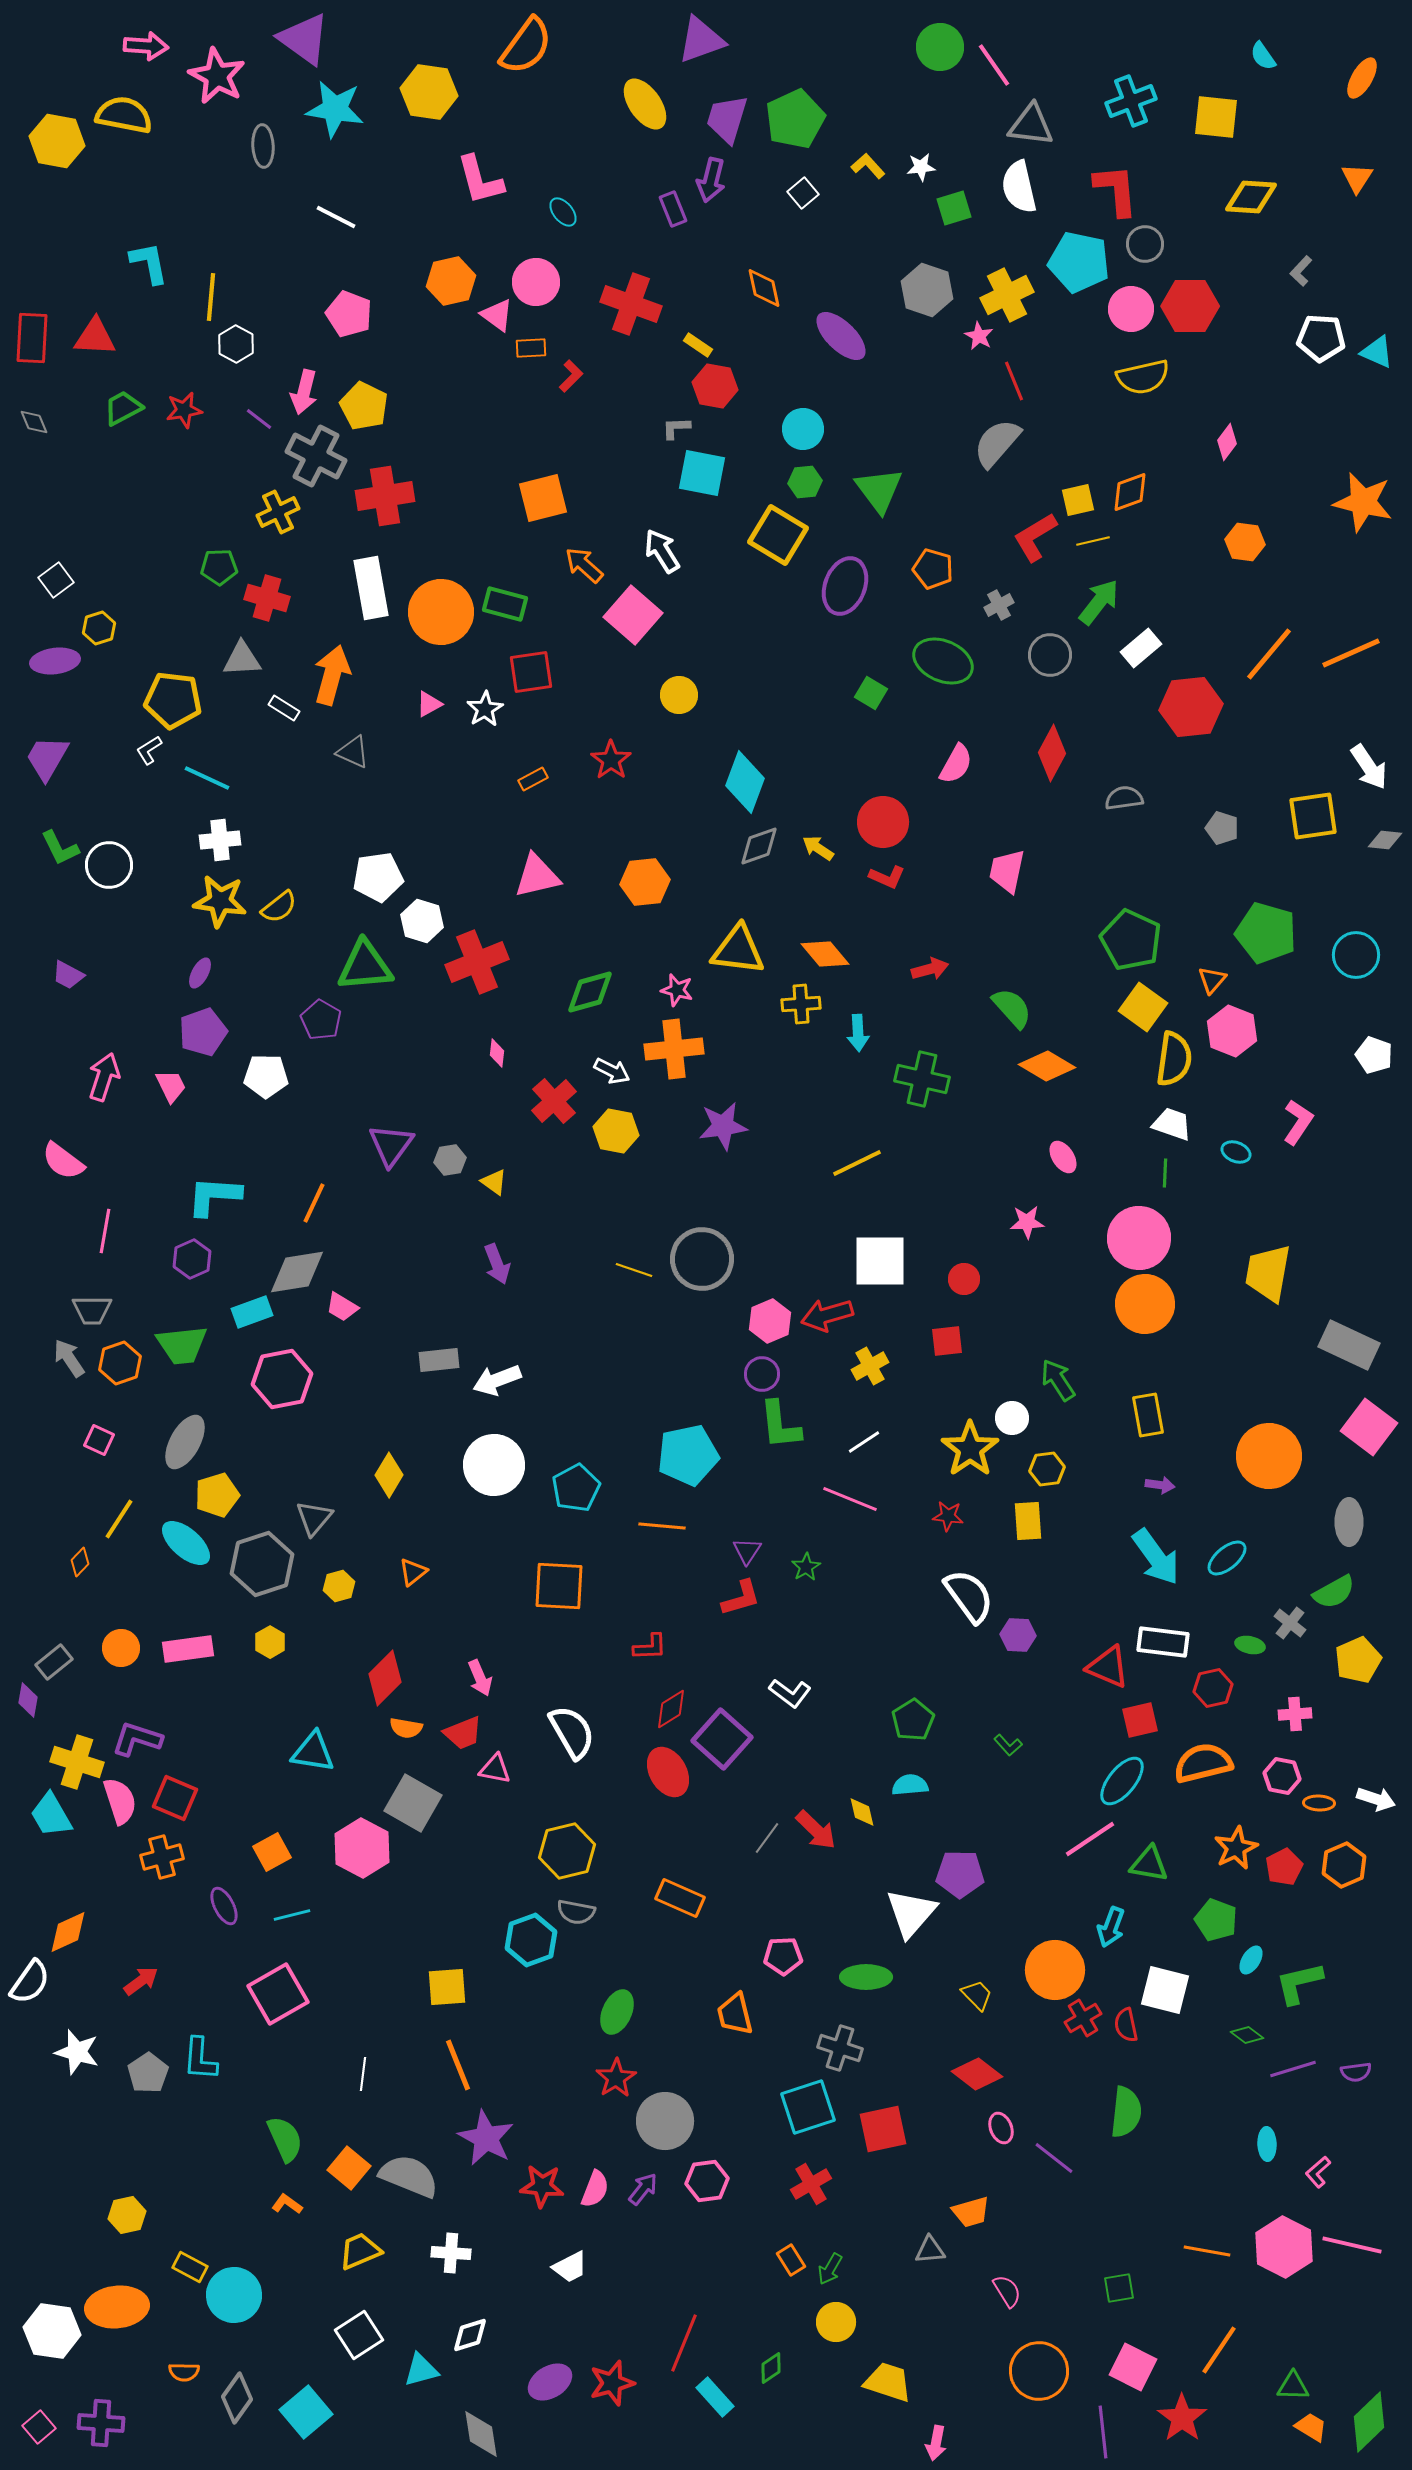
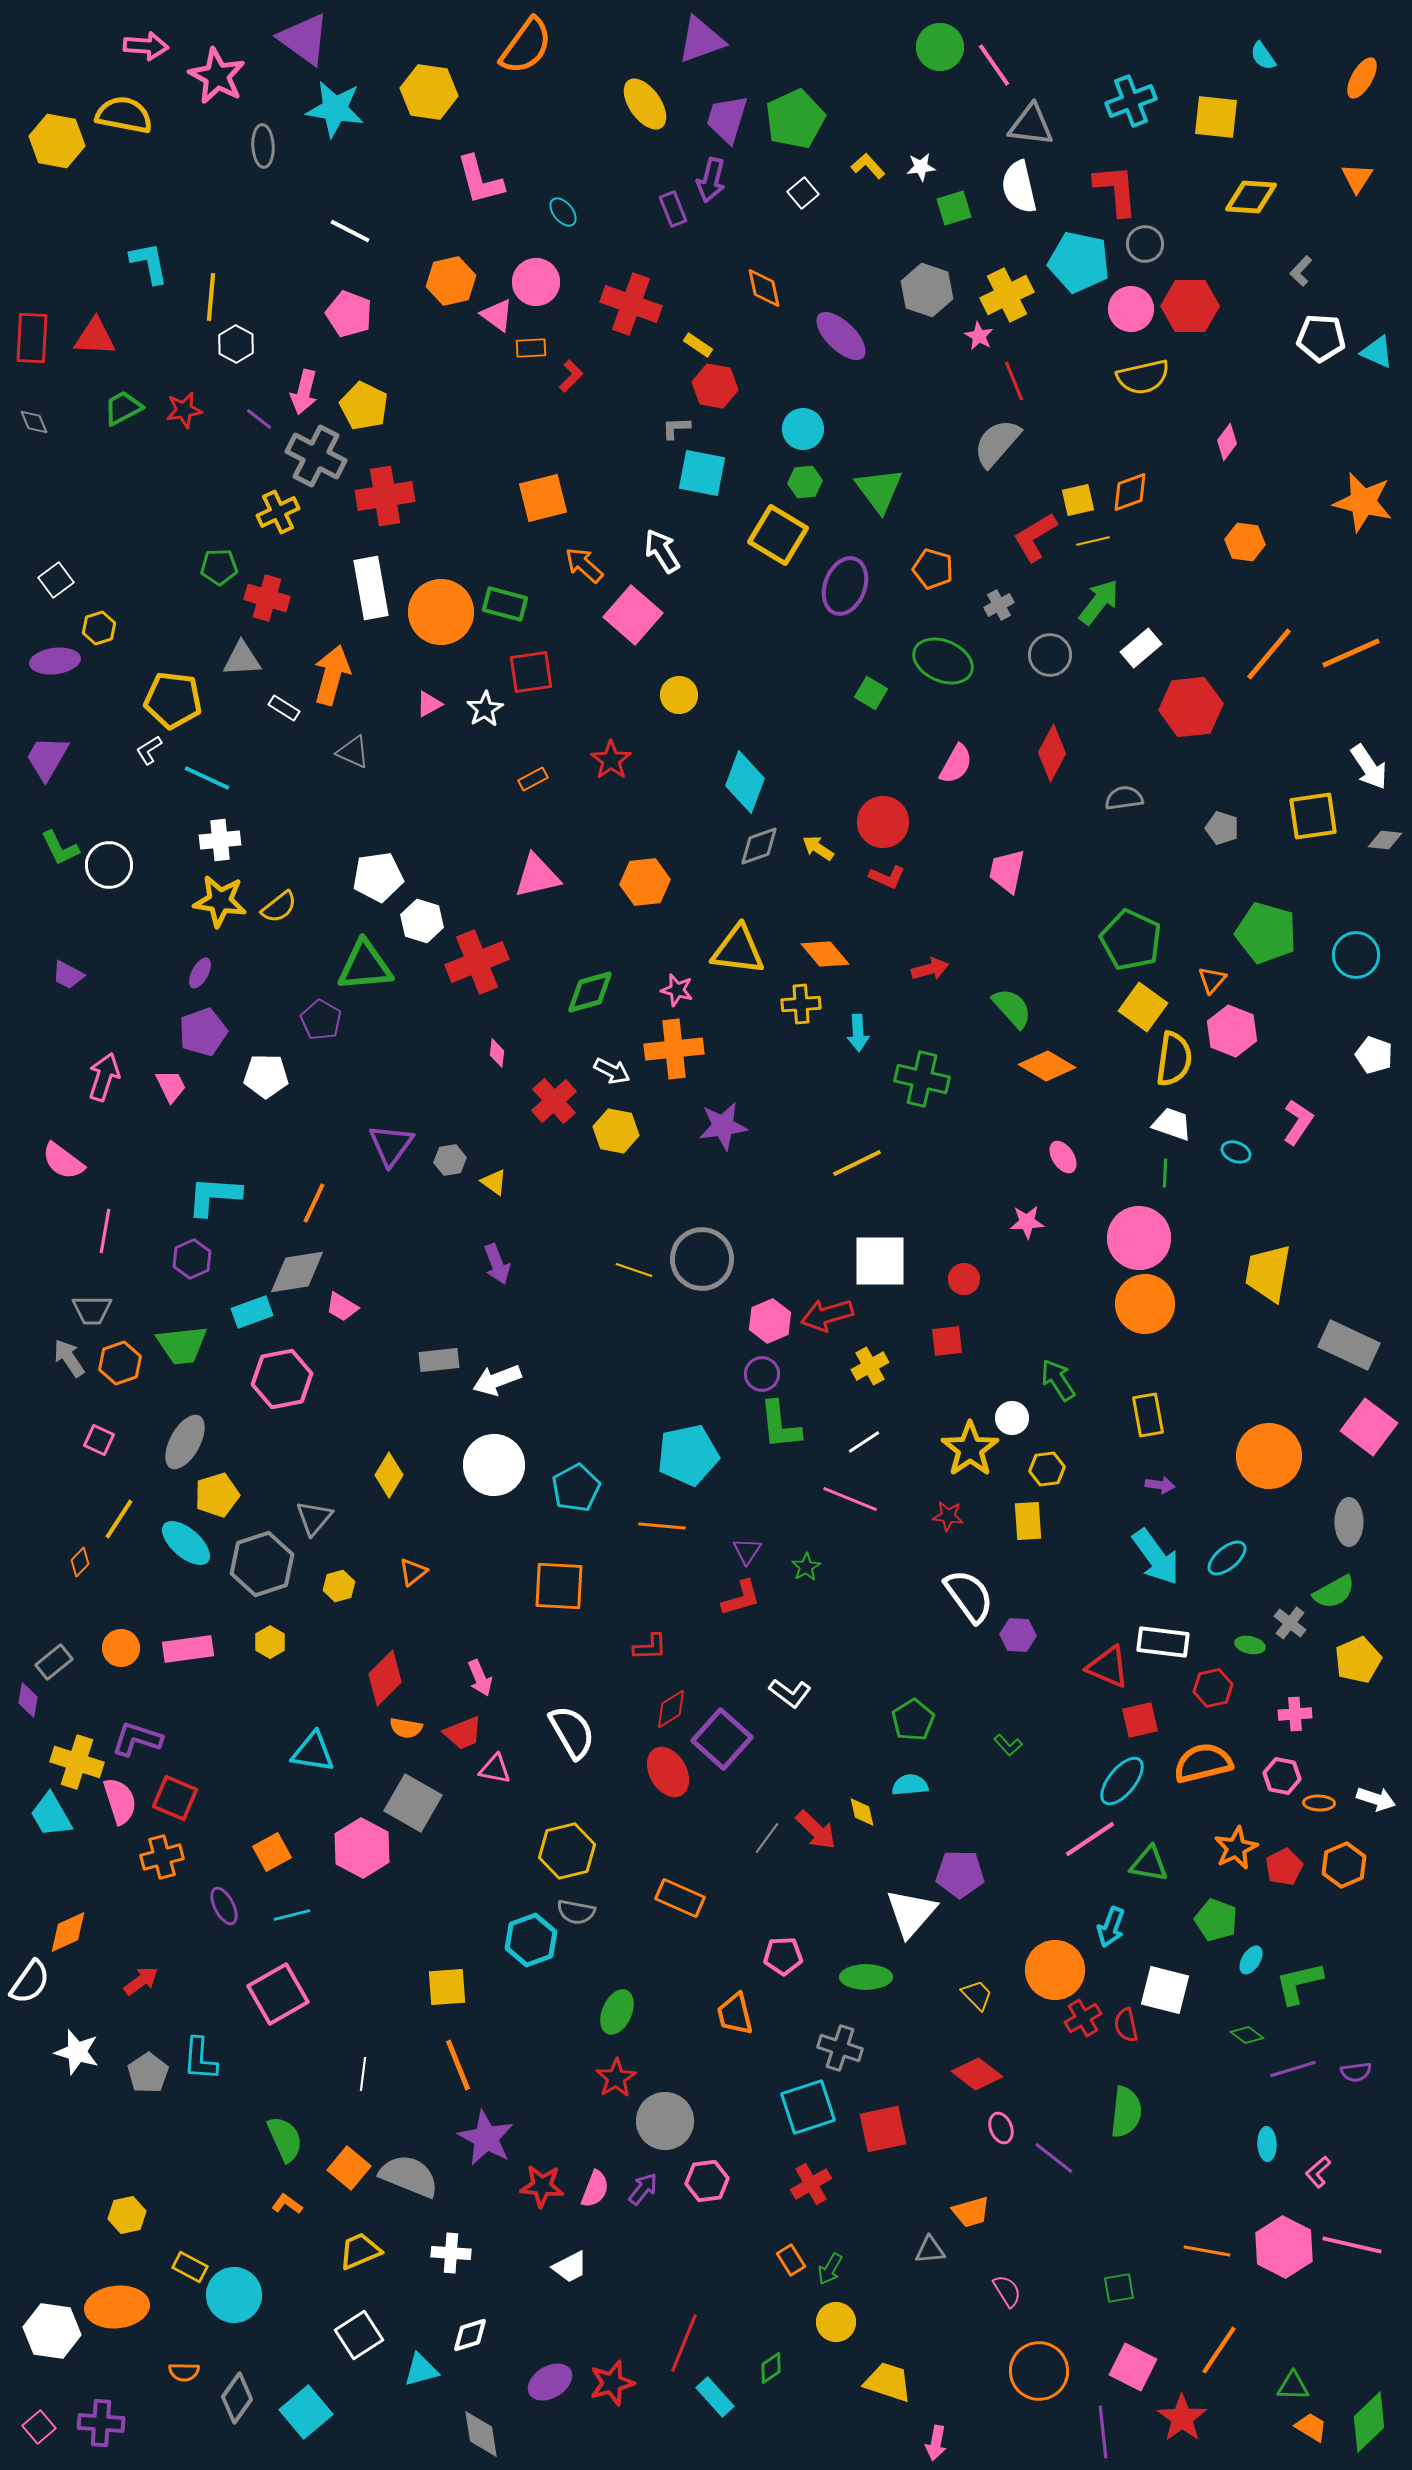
white line at (336, 217): moved 14 px right, 14 px down
